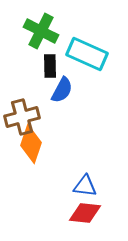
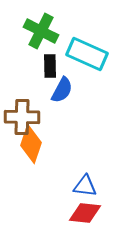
brown cross: rotated 16 degrees clockwise
